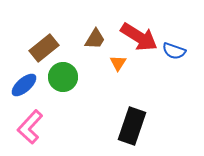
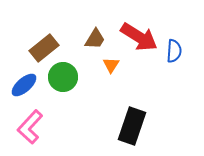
blue semicircle: rotated 105 degrees counterclockwise
orange triangle: moved 7 px left, 2 px down
